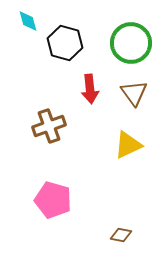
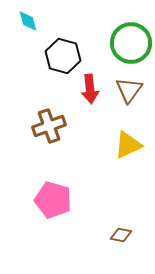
black hexagon: moved 2 px left, 13 px down
brown triangle: moved 5 px left, 3 px up; rotated 12 degrees clockwise
